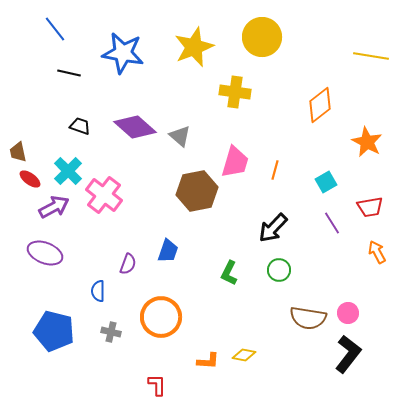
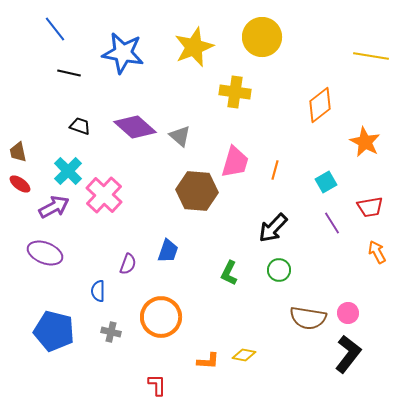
orange star: moved 2 px left
red ellipse: moved 10 px left, 5 px down
brown hexagon: rotated 15 degrees clockwise
pink cross: rotated 6 degrees clockwise
